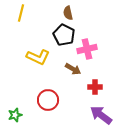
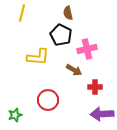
yellow line: moved 1 px right
black pentagon: moved 3 px left
yellow L-shape: rotated 20 degrees counterclockwise
brown arrow: moved 1 px right, 1 px down
purple arrow: moved 1 px right, 1 px up; rotated 40 degrees counterclockwise
